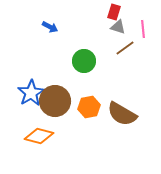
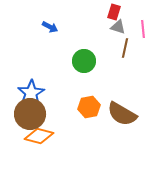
brown line: rotated 42 degrees counterclockwise
brown circle: moved 25 px left, 13 px down
